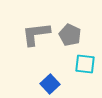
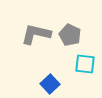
gray L-shape: rotated 20 degrees clockwise
